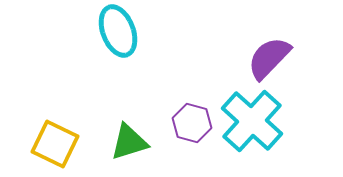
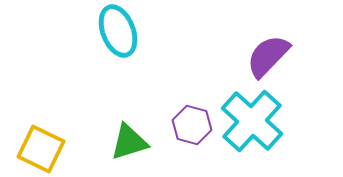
purple semicircle: moved 1 px left, 2 px up
purple hexagon: moved 2 px down
yellow square: moved 14 px left, 5 px down
